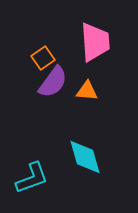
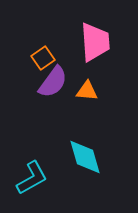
cyan L-shape: rotated 9 degrees counterclockwise
